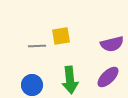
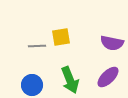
yellow square: moved 1 px down
purple semicircle: moved 1 px up; rotated 25 degrees clockwise
green arrow: rotated 16 degrees counterclockwise
